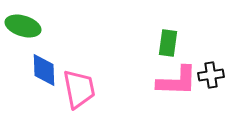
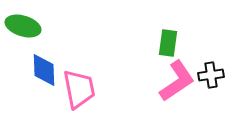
pink L-shape: rotated 36 degrees counterclockwise
